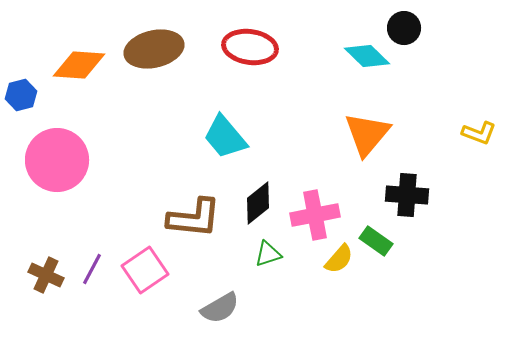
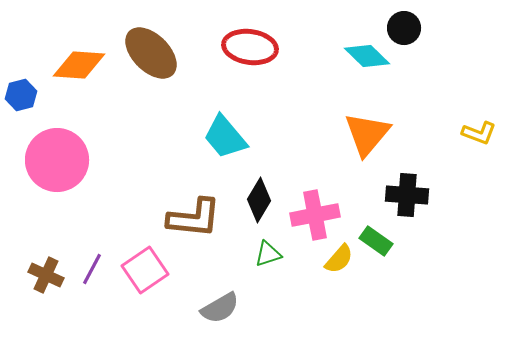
brown ellipse: moved 3 px left, 4 px down; rotated 58 degrees clockwise
black diamond: moved 1 px right, 3 px up; rotated 21 degrees counterclockwise
